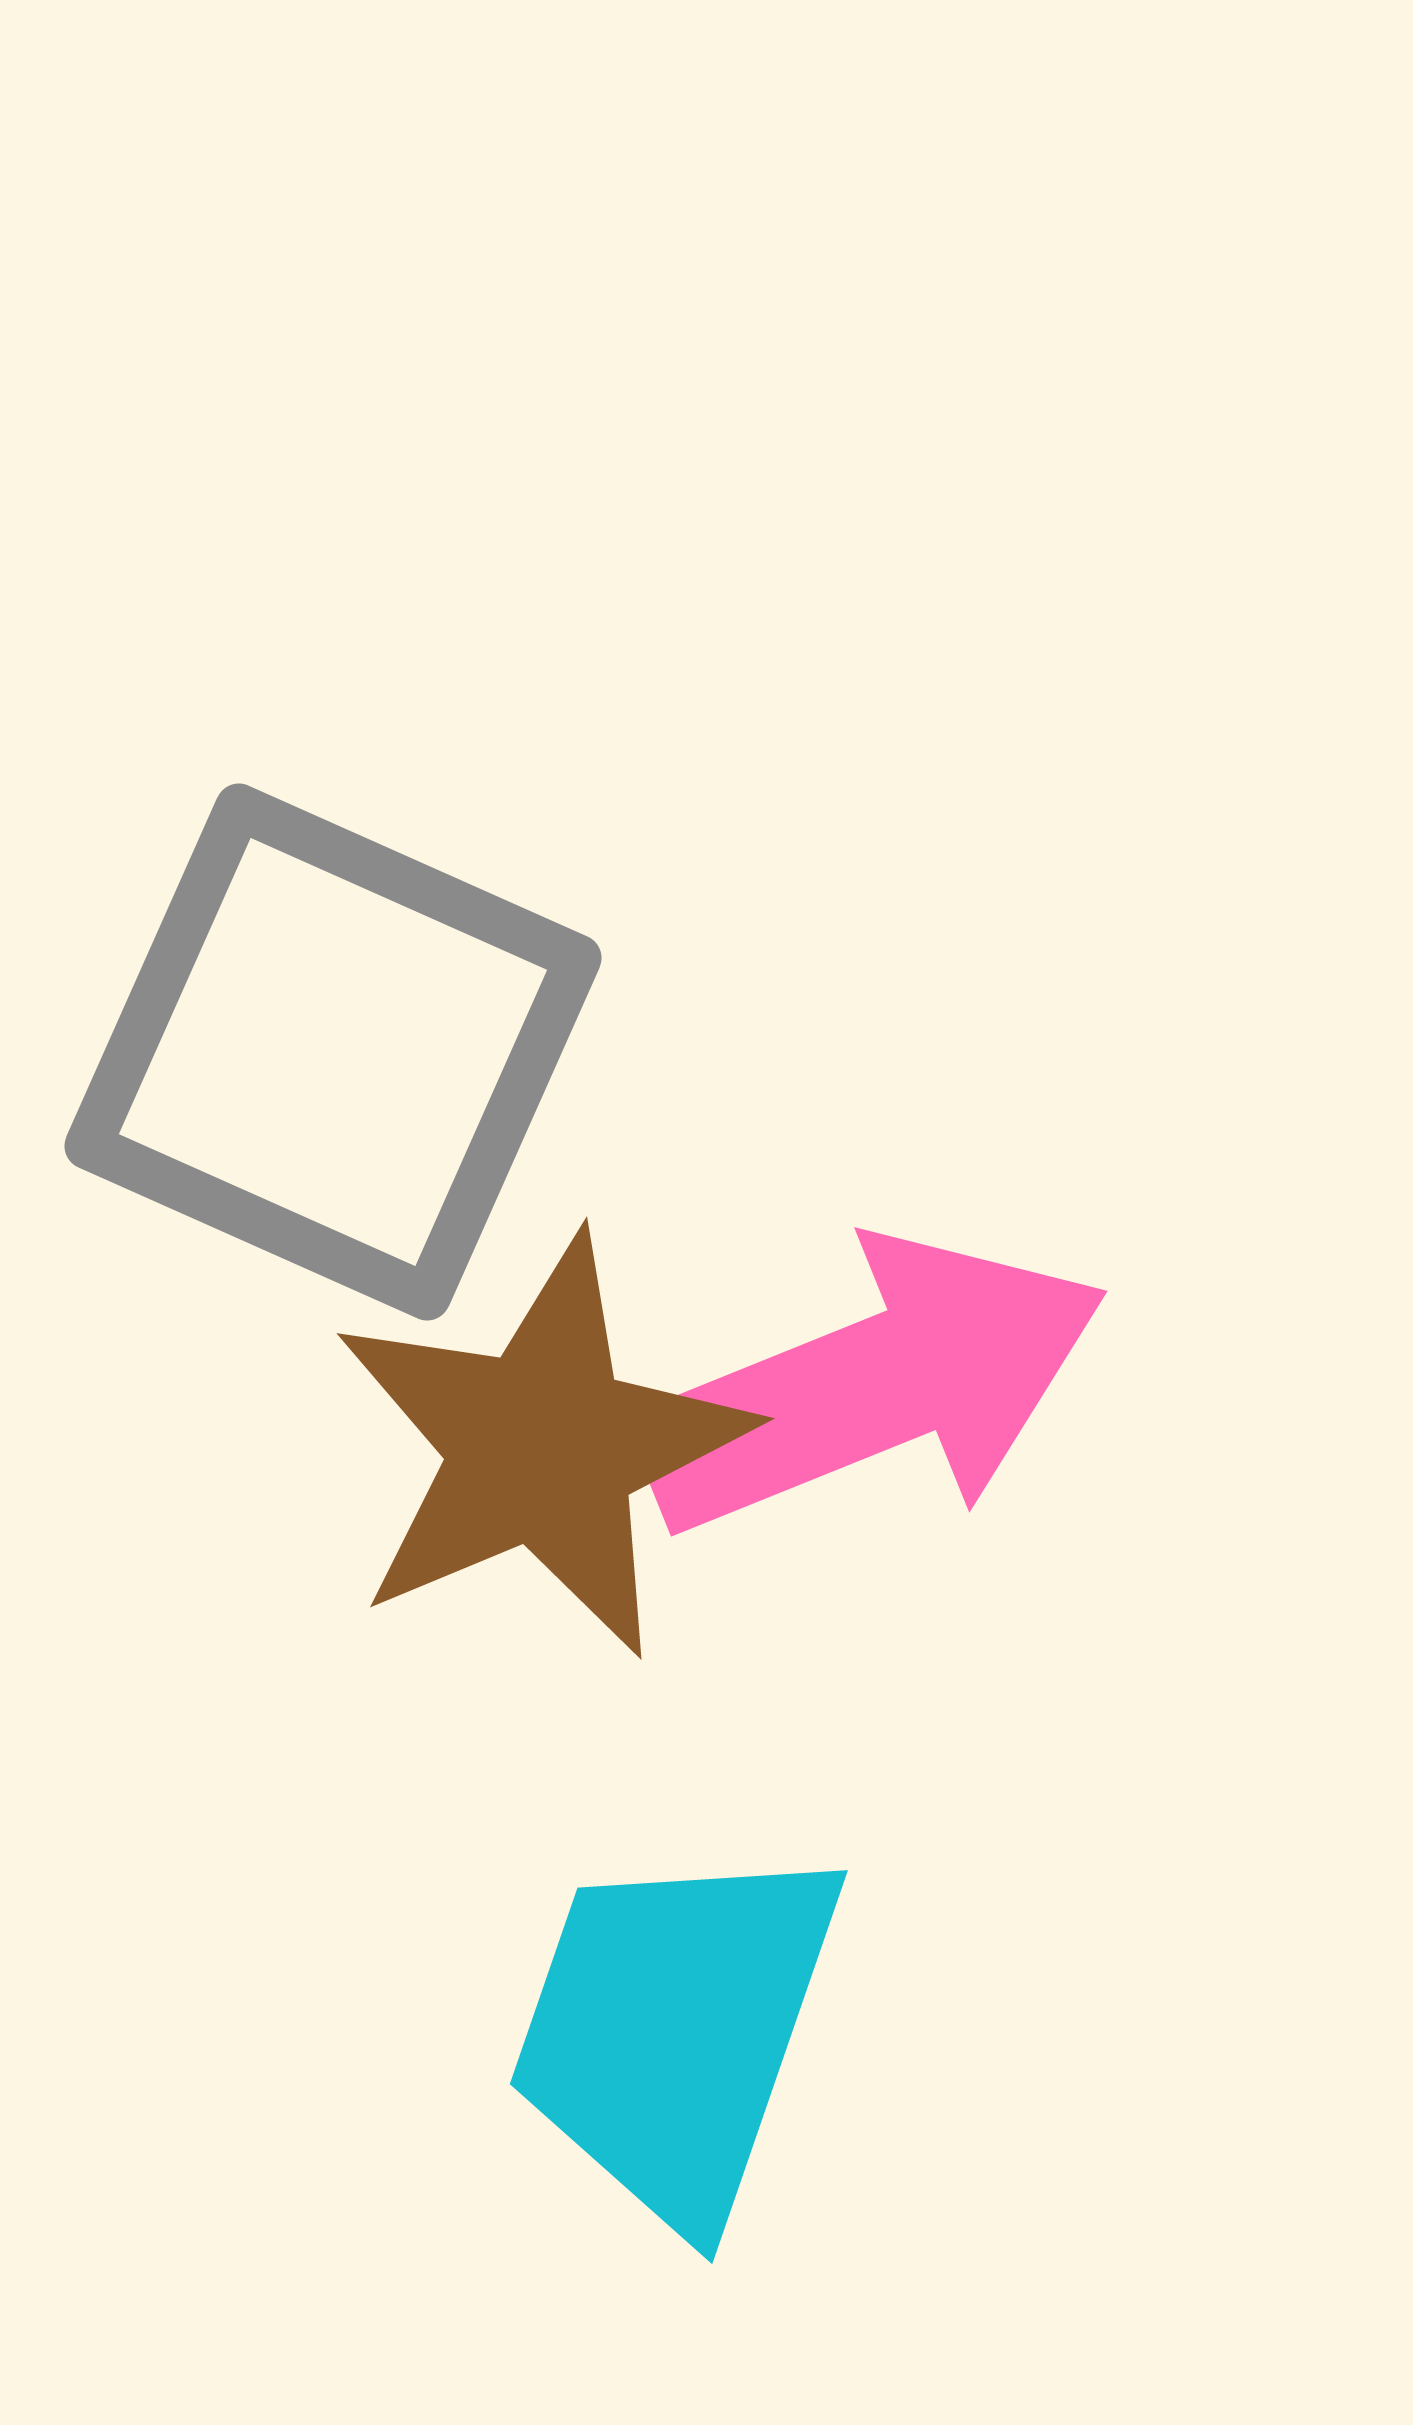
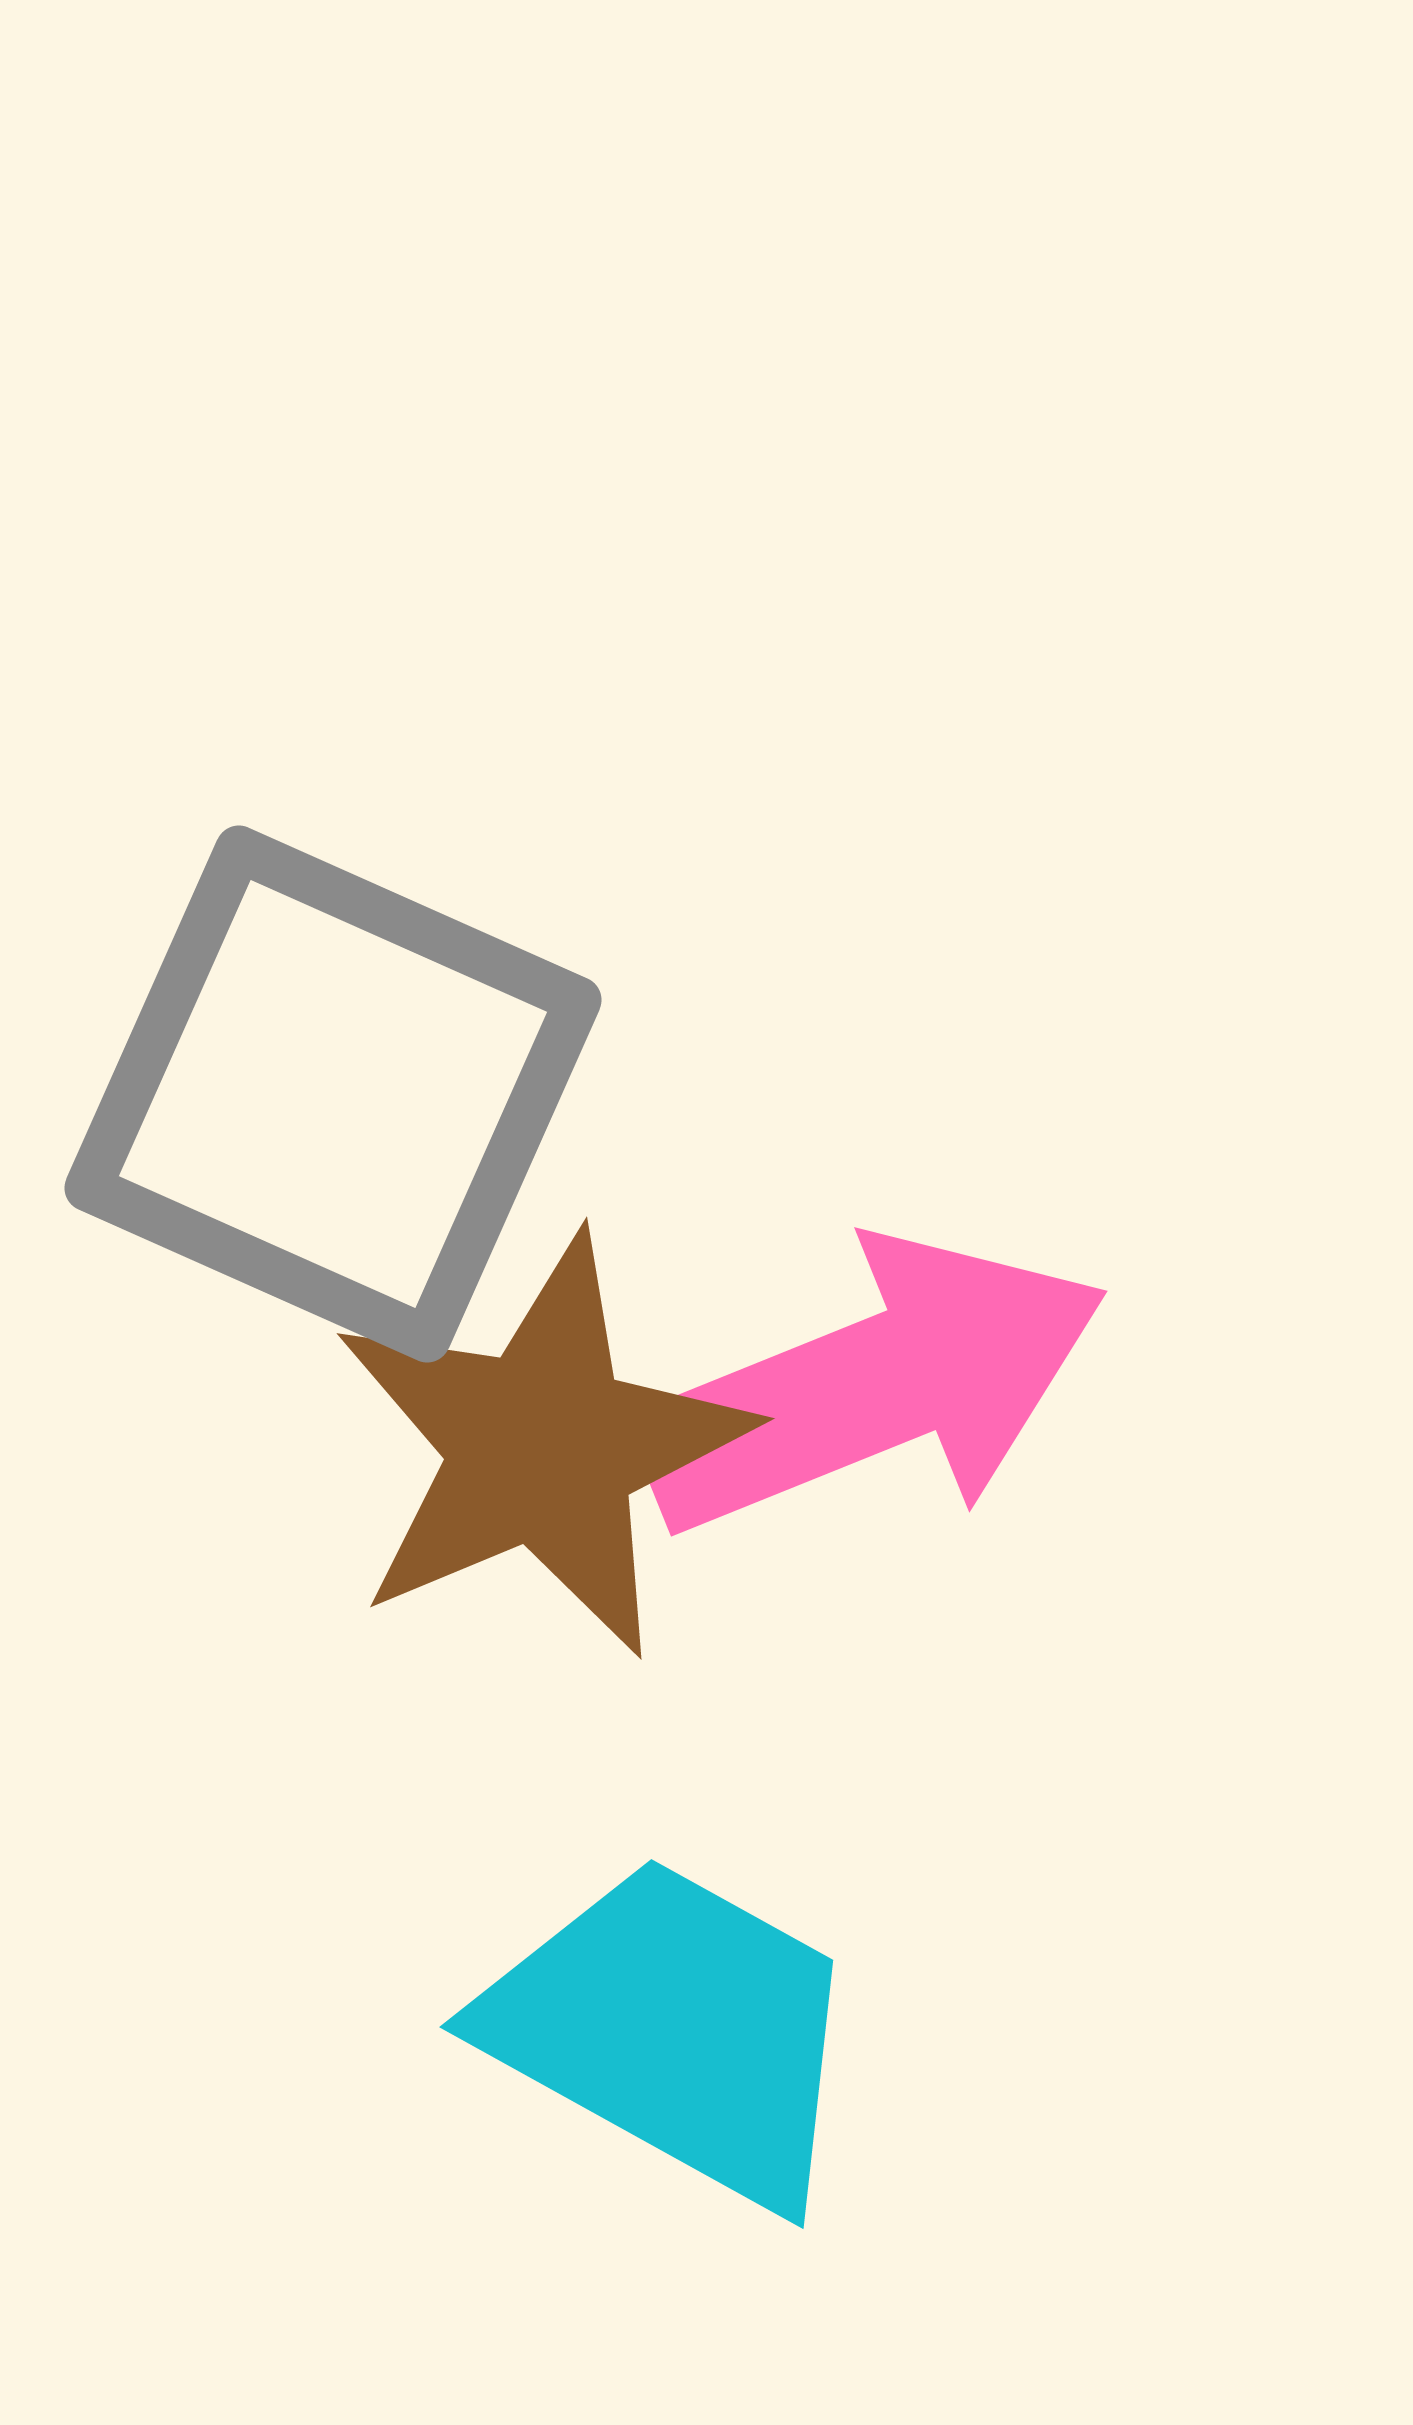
gray square: moved 42 px down
cyan trapezoid: rotated 100 degrees clockwise
